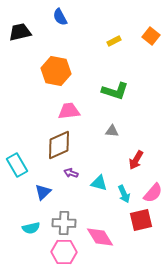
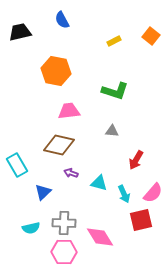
blue semicircle: moved 2 px right, 3 px down
brown diamond: rotated 36 degrees clockwise
